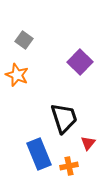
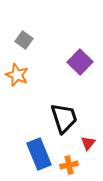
orange cross: moved 1 px up
